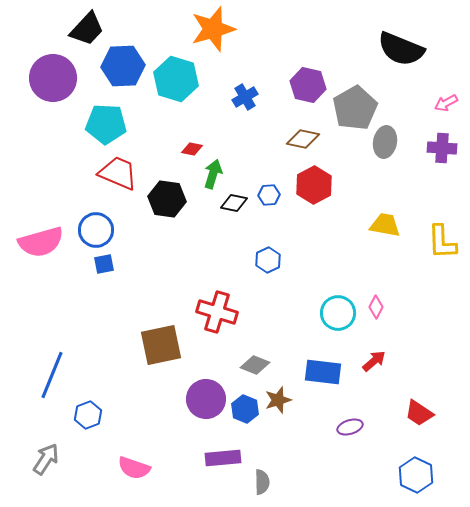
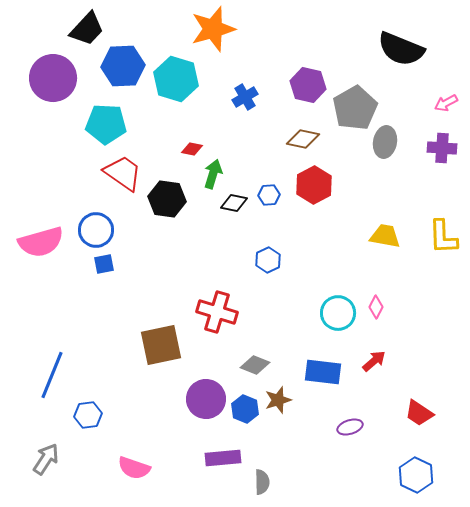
red trapezoid at (118, 173): moved 5 px right; rotated 12 degrees clockwise
yellow trapezoid at (385, 225): moved 11 px down
yellow L-shape at (442, 242): moved 1 px right, 5 px up
blue hexagon at (88, 415): rotated 12 degrees clockwise
